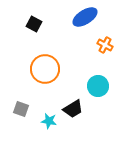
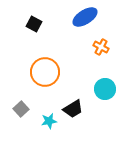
orange cross: moved 4 px left, 2 px down
orange circle: moved 3 px down
cyan circle: moved 7 px right, 3 px down
gray square: rotated 28 degrees clockwise
cyan star: rotated 21 degrees counterclockwise
